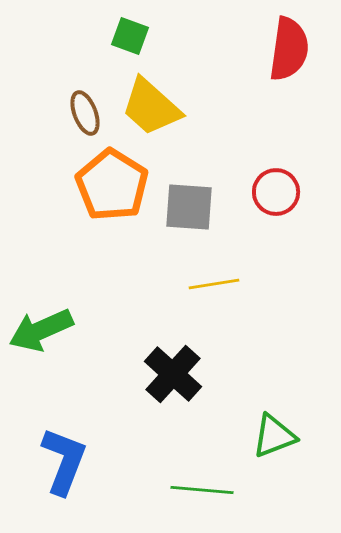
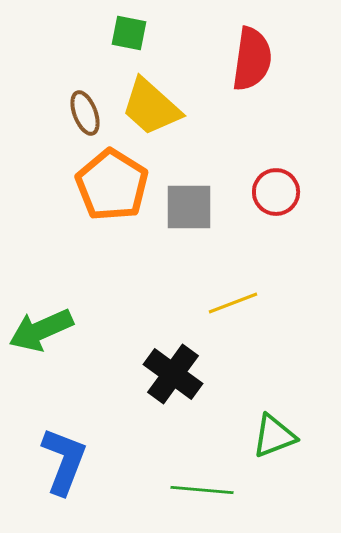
green square: moved 1 px left, 3 px up; rotated 9 degrees counterclockwise
red semicircle: moved 37 px left, 10 px down
gray square: rotated 4 degrees counterclockwise
yellow line: moved 19 px right, 19 px down; rotated 12 degrees counterclockwise
black cross: rotated 6 degrees counterclockwise
